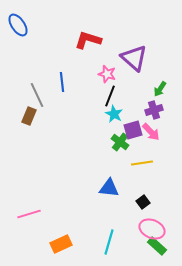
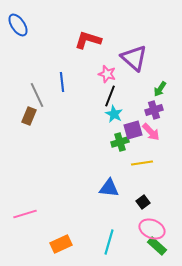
green cross: rotated 36 degrees clockwise
pink line: moved 4 px left
